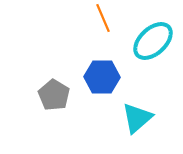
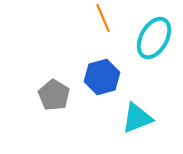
cyan ellipse: moved 1 px right, 3 px up; rotated 18 degrees counterclockwise
blue hexagon: rotated 16 degrees counterclockwise
cyan triangle: rotated 20 degrees clockwise
